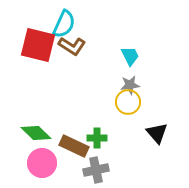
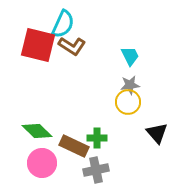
cyan semicircle: moved 1 px left
green diamond: moved 1 px right, 2 px up
